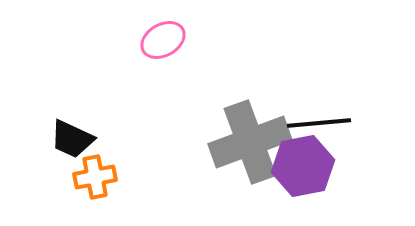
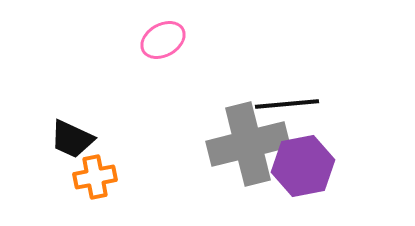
black line: moved 32 px left, 19 px up
gray cross: moved 2 px left, 2 px down; rotated 6 degrees clockwise
